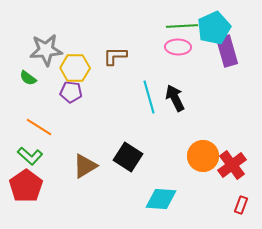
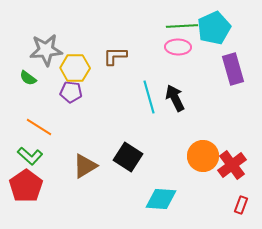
purple rectangle: moved 6 px right, 18 px down
